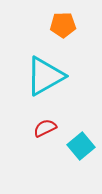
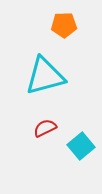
orange pentagon: moved 1 px right
cyan triangle: rotated 15 degrees clockwise
